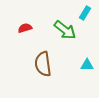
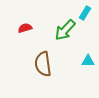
green arrow: rotated 95 degrees clockwise
cyan triangle: moved 1 px right, 4 px up
